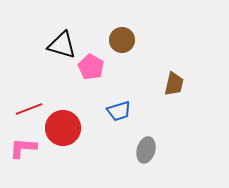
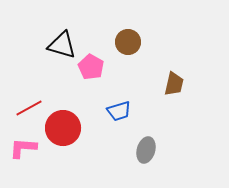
brown circle: moved 6 px right, 2 px down
red line: moved 1 px up; rotated 8 degrees counterclockwise
